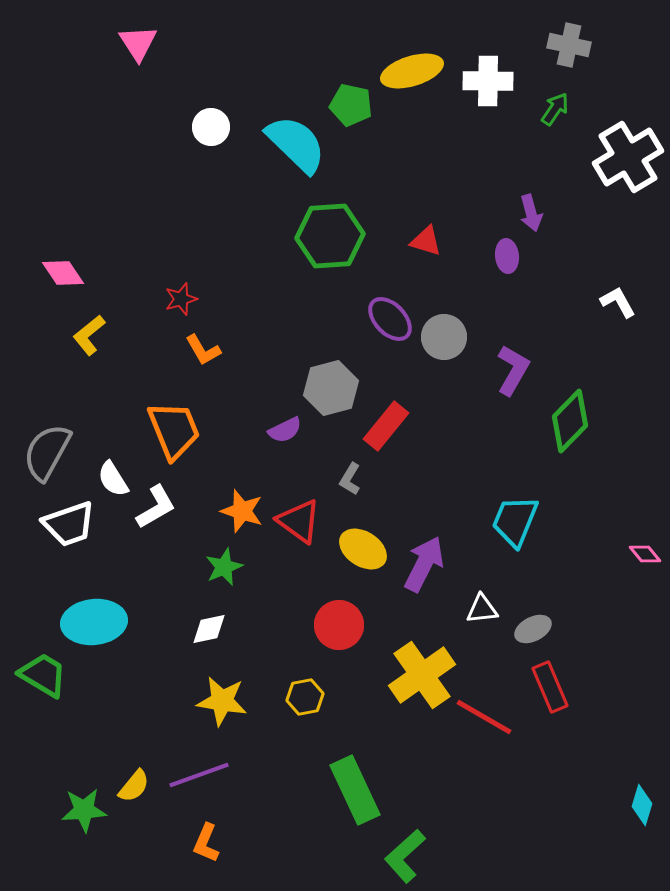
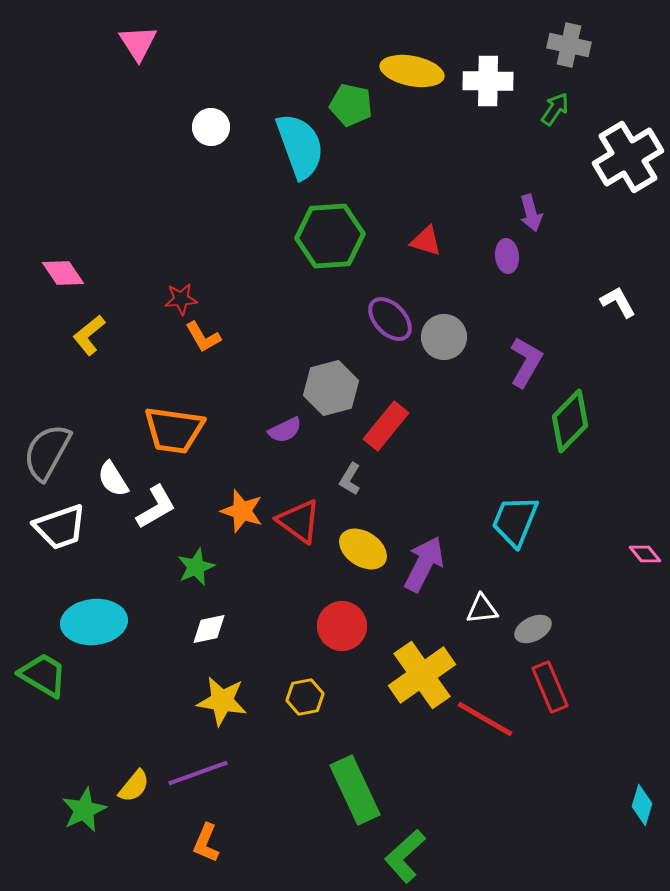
yellow ellipse at (412, 71): rotated 28 degrees clockwise
cyan semicircle at (296, 144): moved 4 px right, 2 px down; rotated 26 degrees clockwise
red star at (181, 299): rotated 12 degrees clockwise
orange L-shape at (203, 350): moved 13 px up
purple L-shape at (513, 370): moved 13 px right, 8 px up
orange trapezoid at (174, 430): rotated 120 degrees clockwise
white trapezoid at (69, 524): moved 9 px left, 3 px down
green star at (224, 567): moved 28 px left
red circle at (339, 625): moved 3 px right, 1 px down
red line at (484, 717): moved 1 px right, 2 px down
purple line at (199, 775): moved 1 px left, 2 px up
green star at (84, 810): rotated 21 degrees counterclockwise
